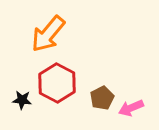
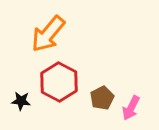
red hexagon: moved 2 px right, 1 px up
black star: moved 1 px left, 1 px down
pink arrow: rotated 40 degrees counterclockwise
